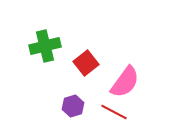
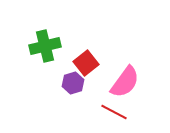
purple hexagon: moved 23 px up
